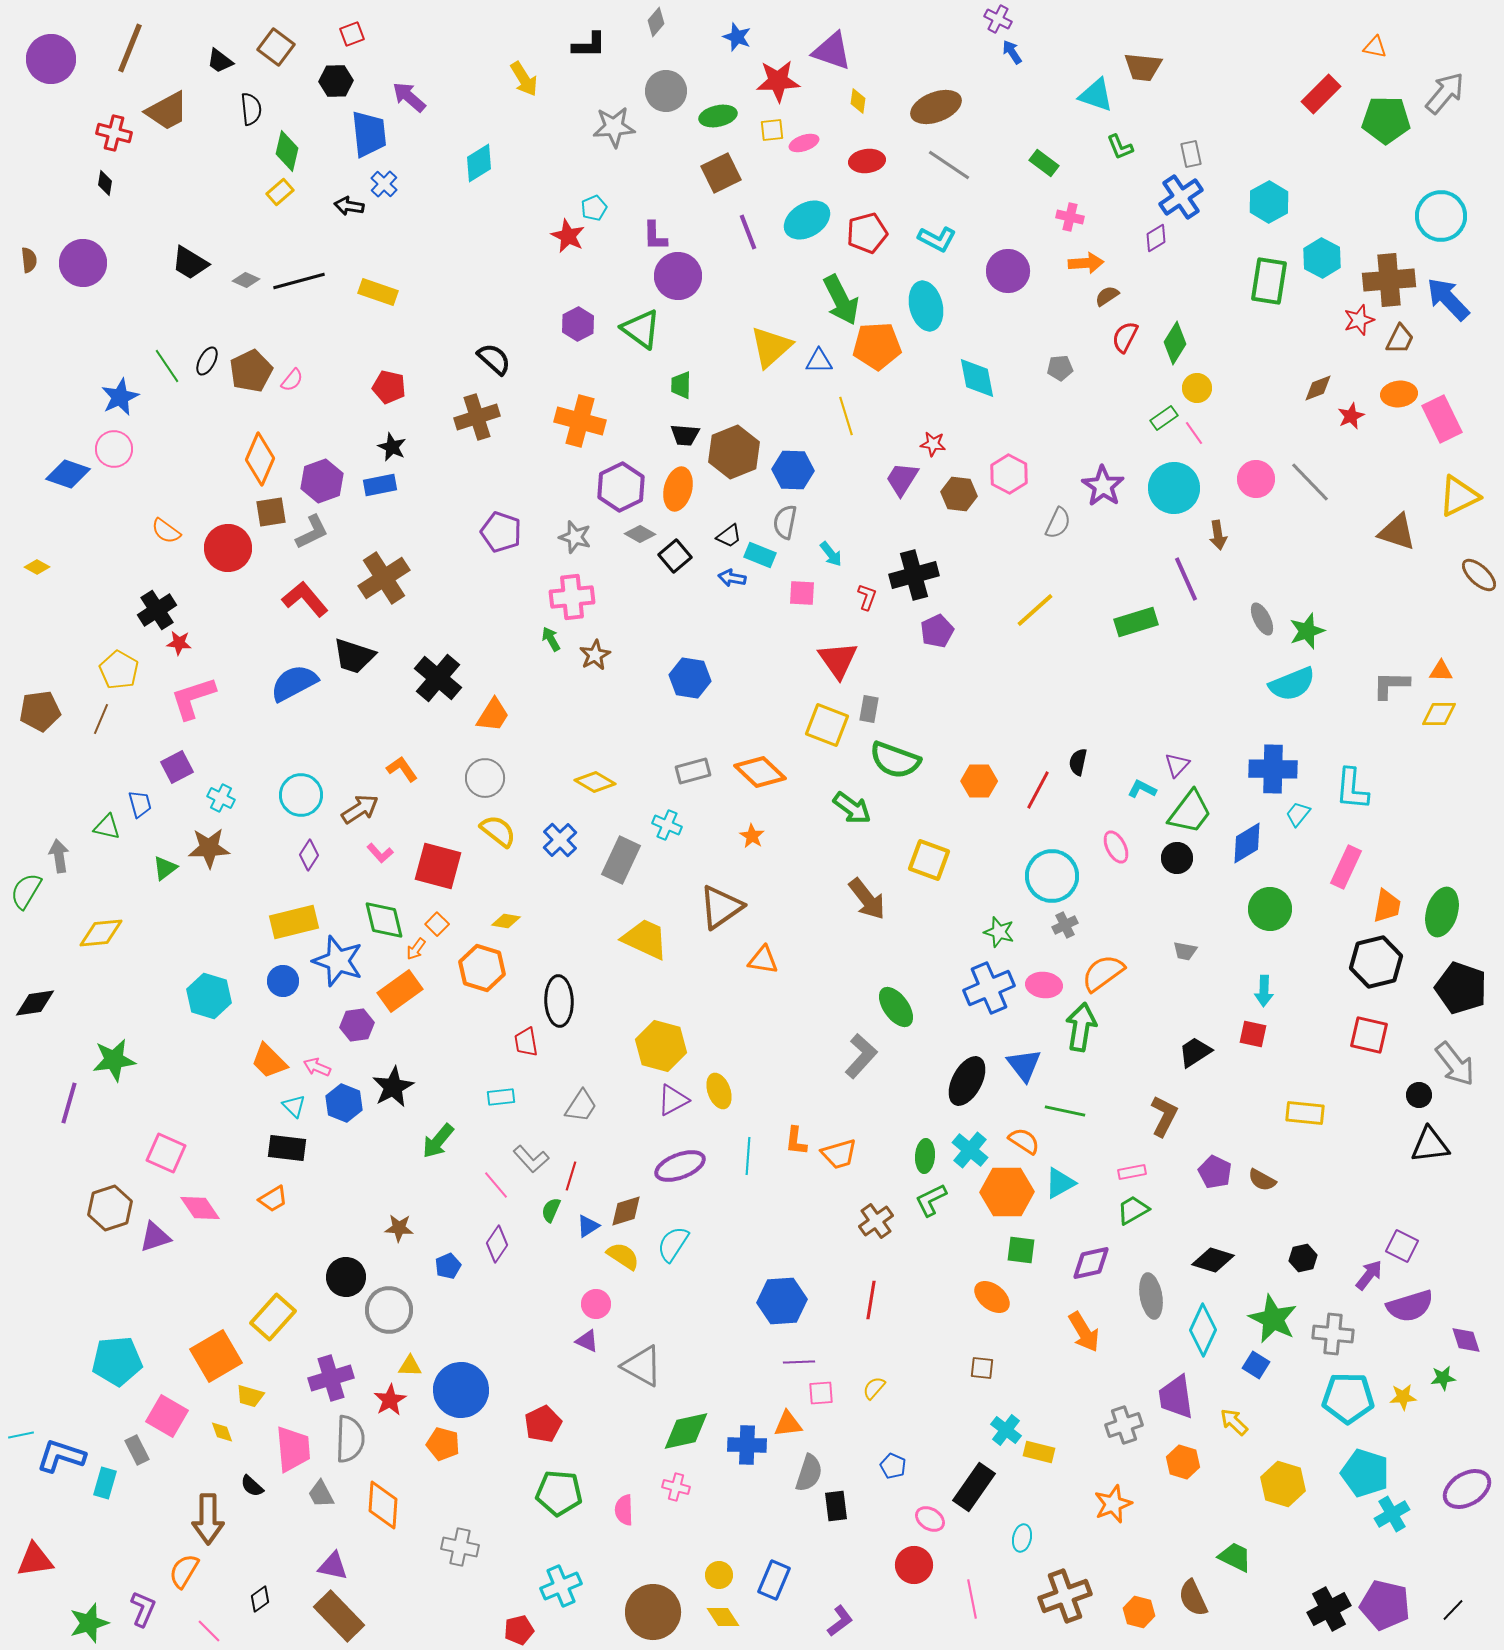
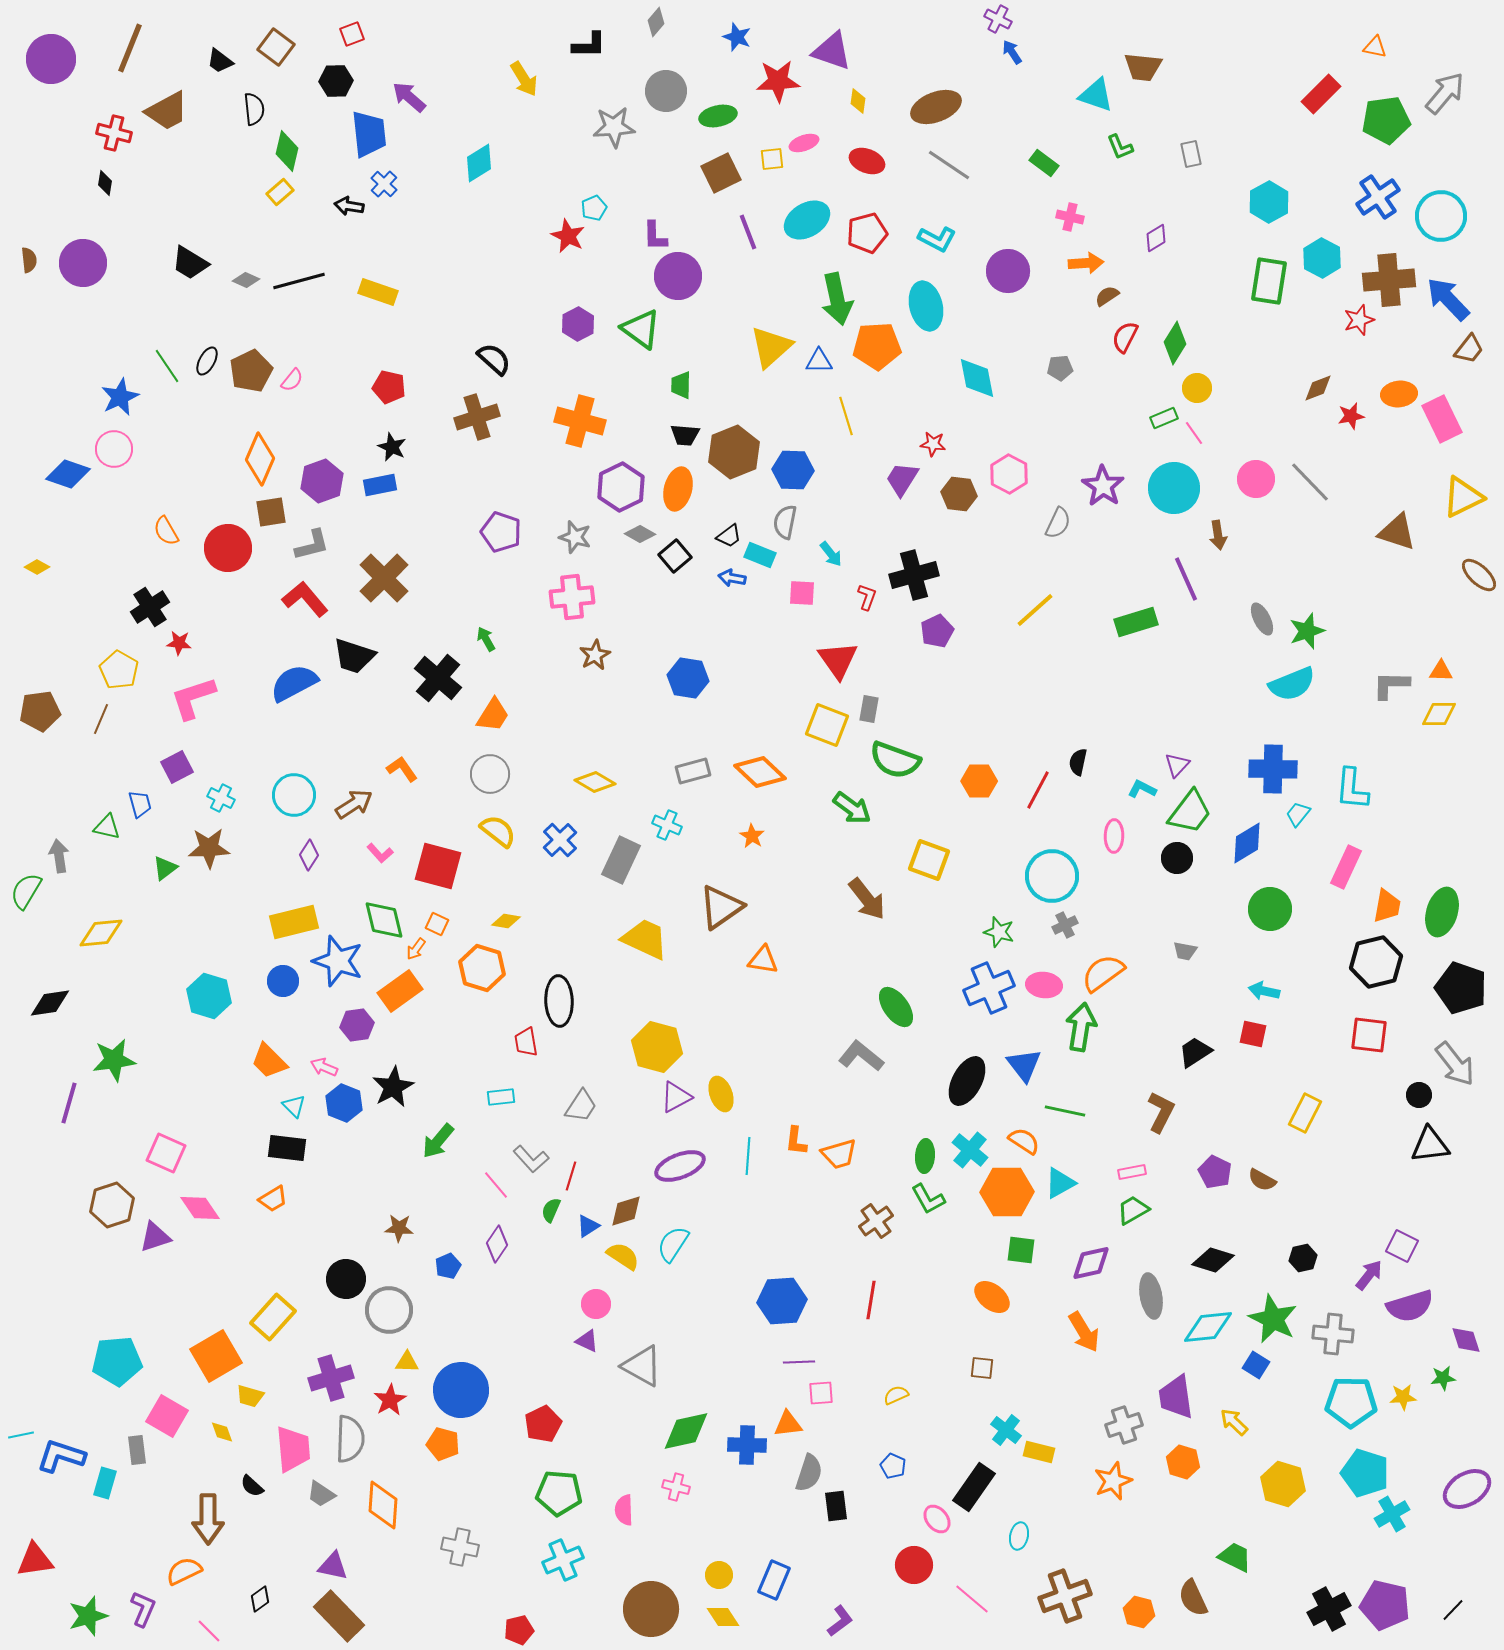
black semicircle at (251, 109): moved 3 px right
green pentagon at (1386, 120): rotated 9 degrees counterclockwise
yellow square at (772, 130): moved 29 px down
red ellipse at (867, 161): rotated 28 degrees clockwise
blue cross at (1181, 197): moved 197 px right
green arrow at (841, 300): moved 4 px left, 1 px up; rotated 15 degrees clockwise
brown trapezoid at (1400, 339): moved 69 px right, 10 px down; rotated 12 degrees clockwise
red star at (1351, 416): rotated 12 degrees clockwise
green rectangle at (1164, 418): rotated 12 degrees clockwise
yellow triangle at (1459, 496): moved 4 px right, 1 px down
orange semicircle at (166, 531): rotated 24 degrees clockwise
gray L-shape at (312, 532): moved 13 px down; rotated 12 degrees clockwise
brown cross at (384, 578): rotated 12 degrees counterclockwise
black cross at (157, 610): moved 7 px left, 3 px up
green arrow at (551, 639): moved 65 px left
blue hexagon at (690, 678): moved 2 px left
gray circle at (485, 778): moved 5 px right, 4 px up
cyan circle at (301, 795): moved 7 px left
brown arrow at (360, 809): moved 6 px left, 5 px up
pink ellipse at (1116, 847): moved 2 px left, 11 px up; rotated 28 degrees clockwise
orange square at (437, 924): rotated 20 degrees counterclockwise
cyan arrow at (1264, 991): rotated 100 degrees clockwise
black diamond at (35, 1003): moved 15 px right
red square at (1369, 1035): rotated 6 degrees counterclockwise
yellow hexagon at (661, 1046): moved 4 px left, 1 px down
gray L-shape at (861, 1056): rotated 93 degrees counterclockwise
pink arrow at (317, 1067): moved 7 px right
yellow ellipse at (719, 1091): moved 2 px right, 3 px down
purple triangle at (673, 1100): moved 3 px right, 3 px up
yellow rectangle at (1305, 1113): rotated 69 degrees counterclockwise
brown L-shape at (1164, 1116): moved 3 px left, 4 px up
green L-shape at (931, 1200): moved 3 px left, 1 px up; rotated 93 degrees counterclockwise
brown hexagon at (110, 1208): moved 2 px right, 3 px up
black circle at (346, 1277): moved 2 px down
cyan diamond at (1203, 1330): moved 5 px right, 3 px up; rotated 60 degrees clockwise
yellow triangle at (410, 1366): moved 3 px left, 4 px up
yellow semicircle at (874, 1388): moved 22 px right, 7 px down; rotated 25 degrees clockwise
cyan pentagon at (1348, 1398): moved 3 px right, 4 px down
gray rectangle at (137, 1450): rotated 20 degrees clockwise
gray trapezoid at (321, 1494): rotated 28 degrees counterclockwise
orange star at (1113, 1504): moved 23 px up
pink ellipse at (930, 1519): moved 7 px right; rotated 20 degrees clockwise
cyan ellipse at (1022, 1538): moved 3 px left, 2 px up
orange semicircle at (184, 1571): rotated 33 degrees clockwise
cyan cross at (561, 1586): moved 2 px right, 26 px up
pink line at (972, 1599): rotated 39 degrees counterclockwise
brown circle at (653, 1612): moved 2 px left, 3 px up
green star at (89, 1623): moved 1 px left, 7 px up
